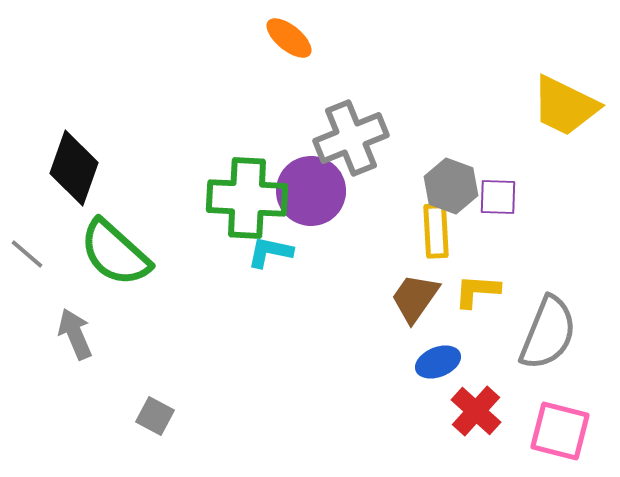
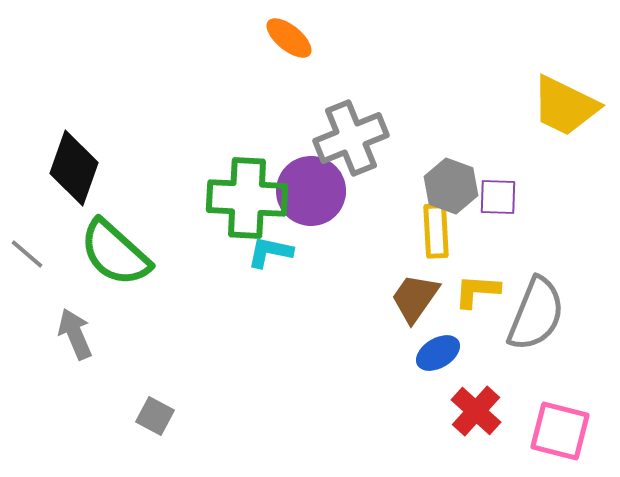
gray semicircle: moved 12 px left, 19 px up
blue ellipse: moved 9 px up; rotated 9 degrees counterclockwise
